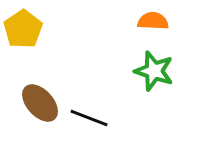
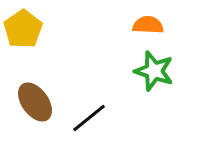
orange semicircle: moved 5 px left, 4 px down
brown ellipse: moved 5 px left, 1 px up; rotated 6 degrees clockwise
black line: rotated 60 degrees counterclockwise
